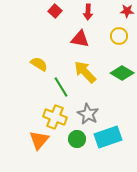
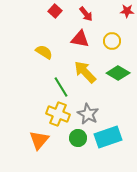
red arrow: moved 2 px left, 2 px down; rotated 42 degrees counterclockwise
yellow circle: moved 7 px left, 5 px down
yellow semicircle: moved 5 px right, 12 px up
green diamond: moved 4 px left
yellow cross: moved 3 px right, 3 px up
green circle: moved 1 px right, 1 px up
